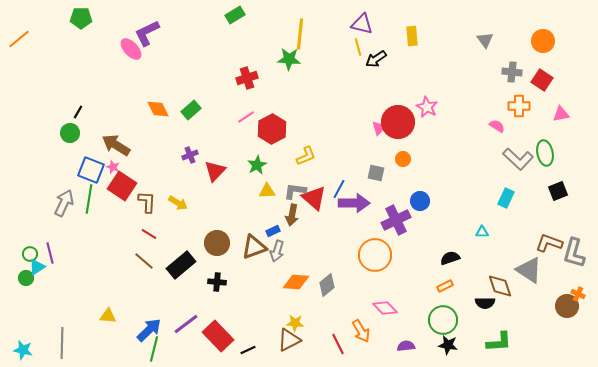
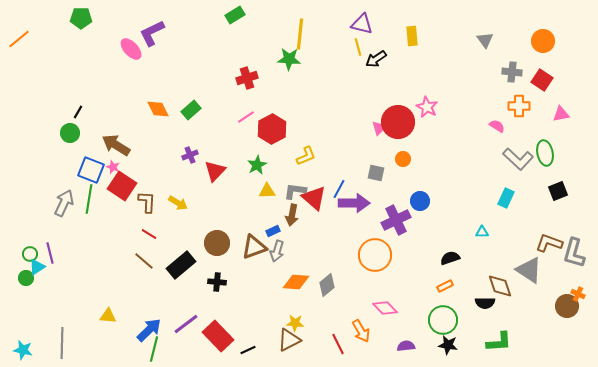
purple L-shape at (147, 33): moved 5 px right
